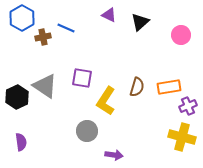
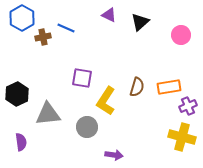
gray triangle: moved 3 px right, 28 px down; rotated 40 degrees counterclockwise
black hexagon: moved 3 px up
gray circle: moved 4 px up
